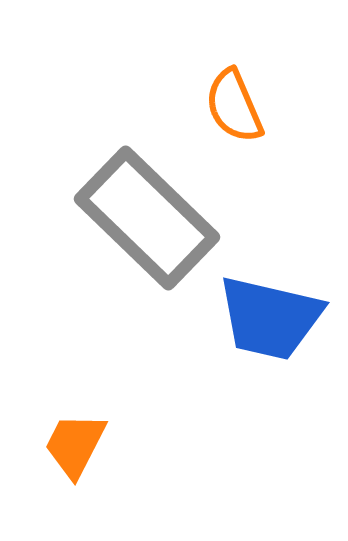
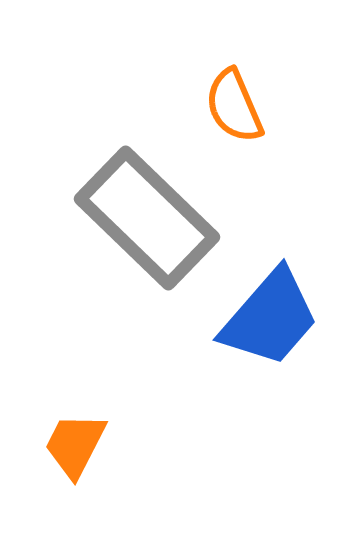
blue trapezoid: rotated 62 degrees counterclockwise
